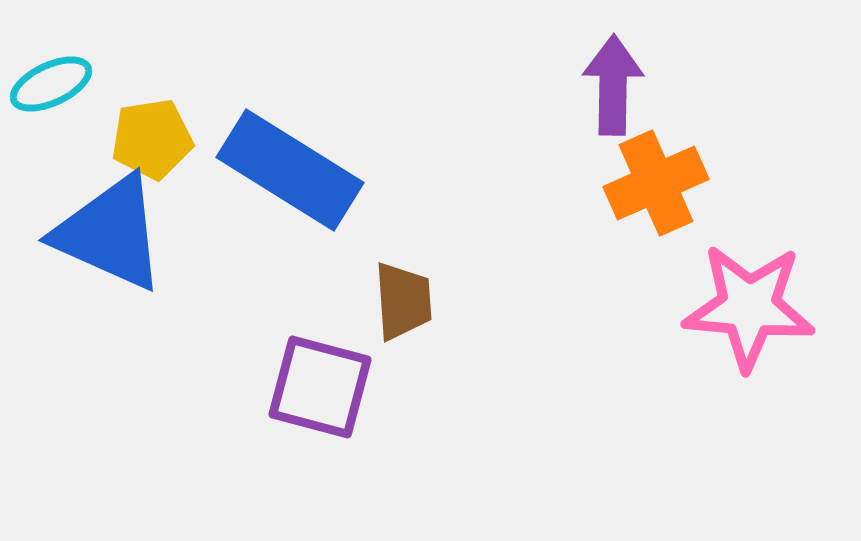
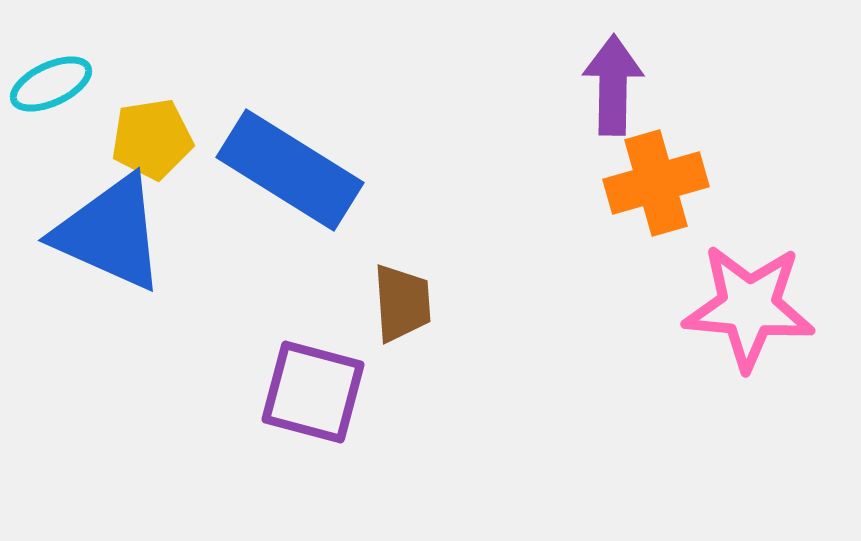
orange cross: rotated 8 degrees clockwise
brown trapezoid: moved 1 px left, 2 px down
purple square: moved 7 px left, 5 px down
